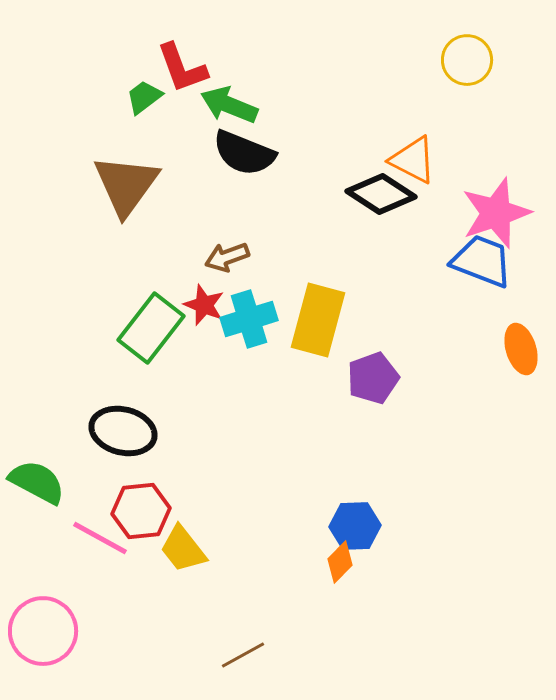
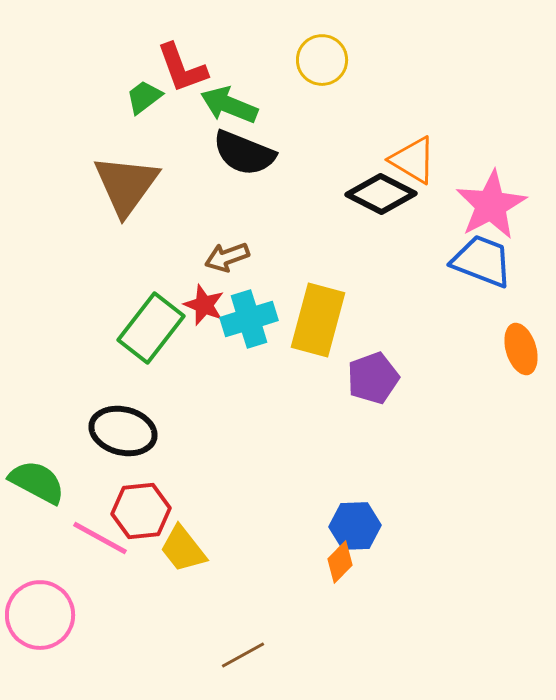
yellow circle: moved 145 px left
orange triangle: rotated 4 degrees clockwise
black diamond: rotated 6 degrees counterclockwise
pink star: moved 5 px left, 8 px up; rotated 10 degrees counterclockwise
pink circle: moved 3 px left, 16 px up
